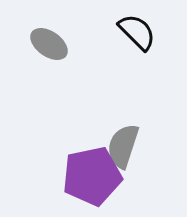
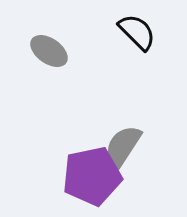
gray ellipse: moved 7 px down
gray semicircle: rotated 15 degrees clockwise
